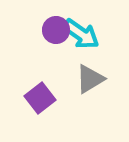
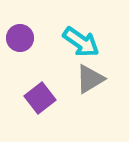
purple circle: moved 36 px left, 8 px down
cyan arrow: moved 8 px down
